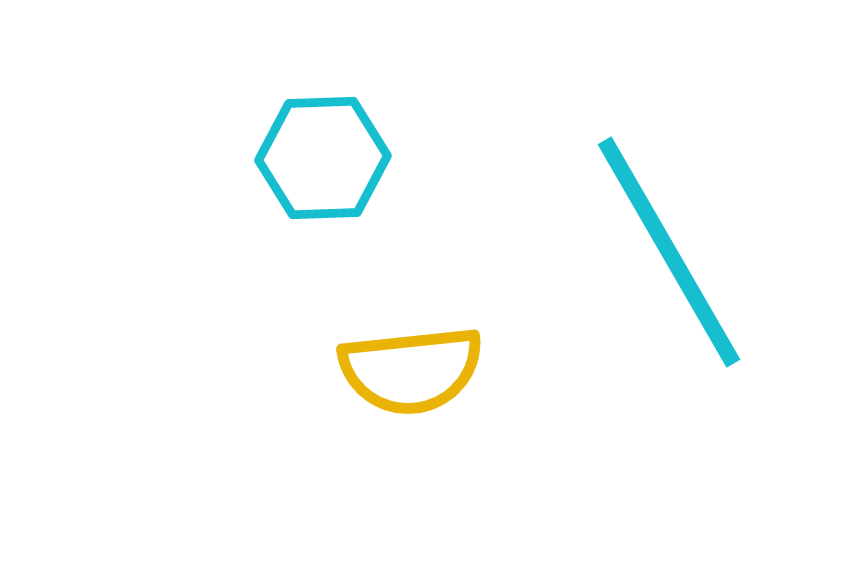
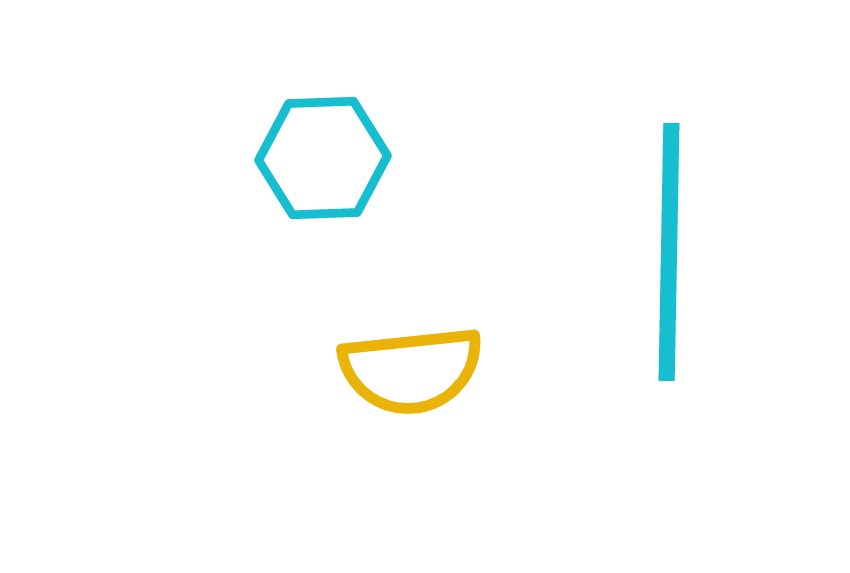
cyan line: rotated 31 degrees clockwise
